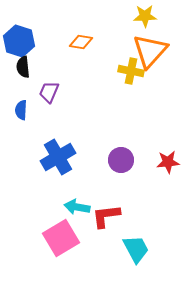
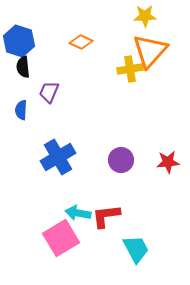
orange diamond: rotated 15 degrees clockwise
yellow cross: moved 1 px left, 2 px up; rotated 20 degrees counterclockwise
cyan arrow: moved 1 px right, 6 px down
